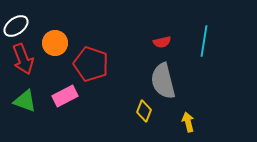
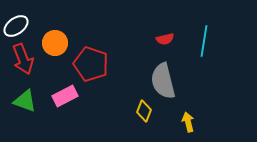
red semicircle: moved 3 px right, 3 px up
